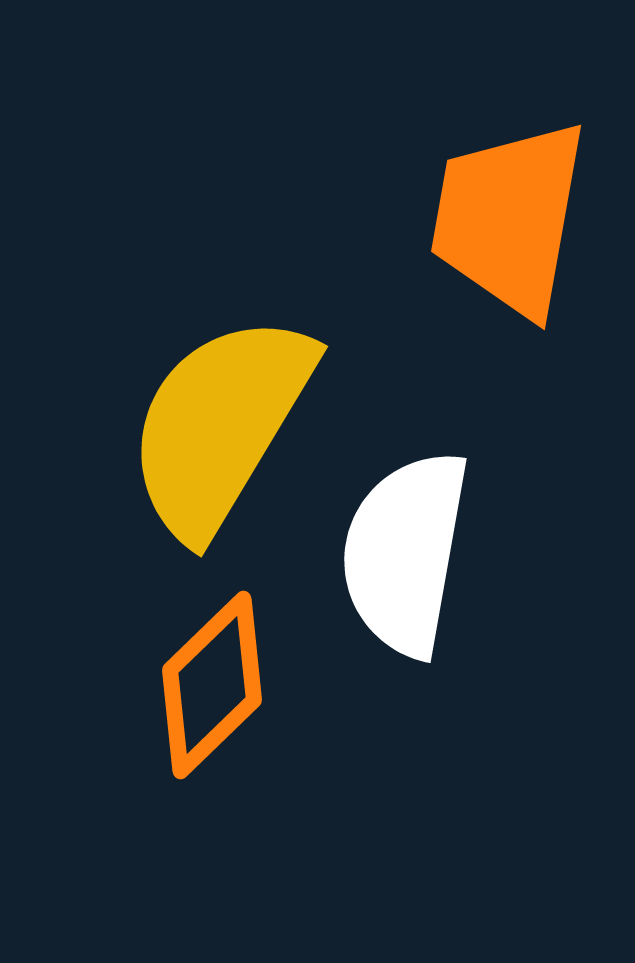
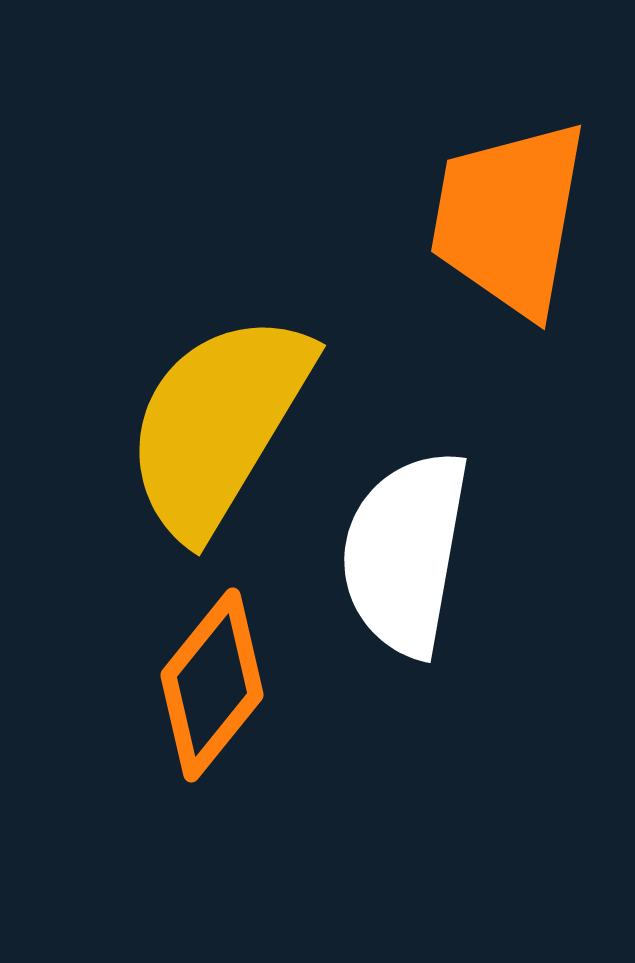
yellow semicircle: moved 2 px left, 1 px up
orange diamond: rotated 7 degrees counterclockwise
